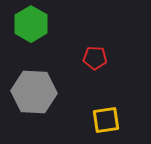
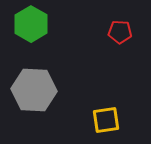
red pentagon: moved 25 px right, 26 px up
gray hexagon: moved 2 px up
